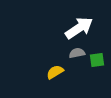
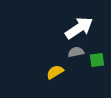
gray semicircle: moved 1 px left, 1 px up
